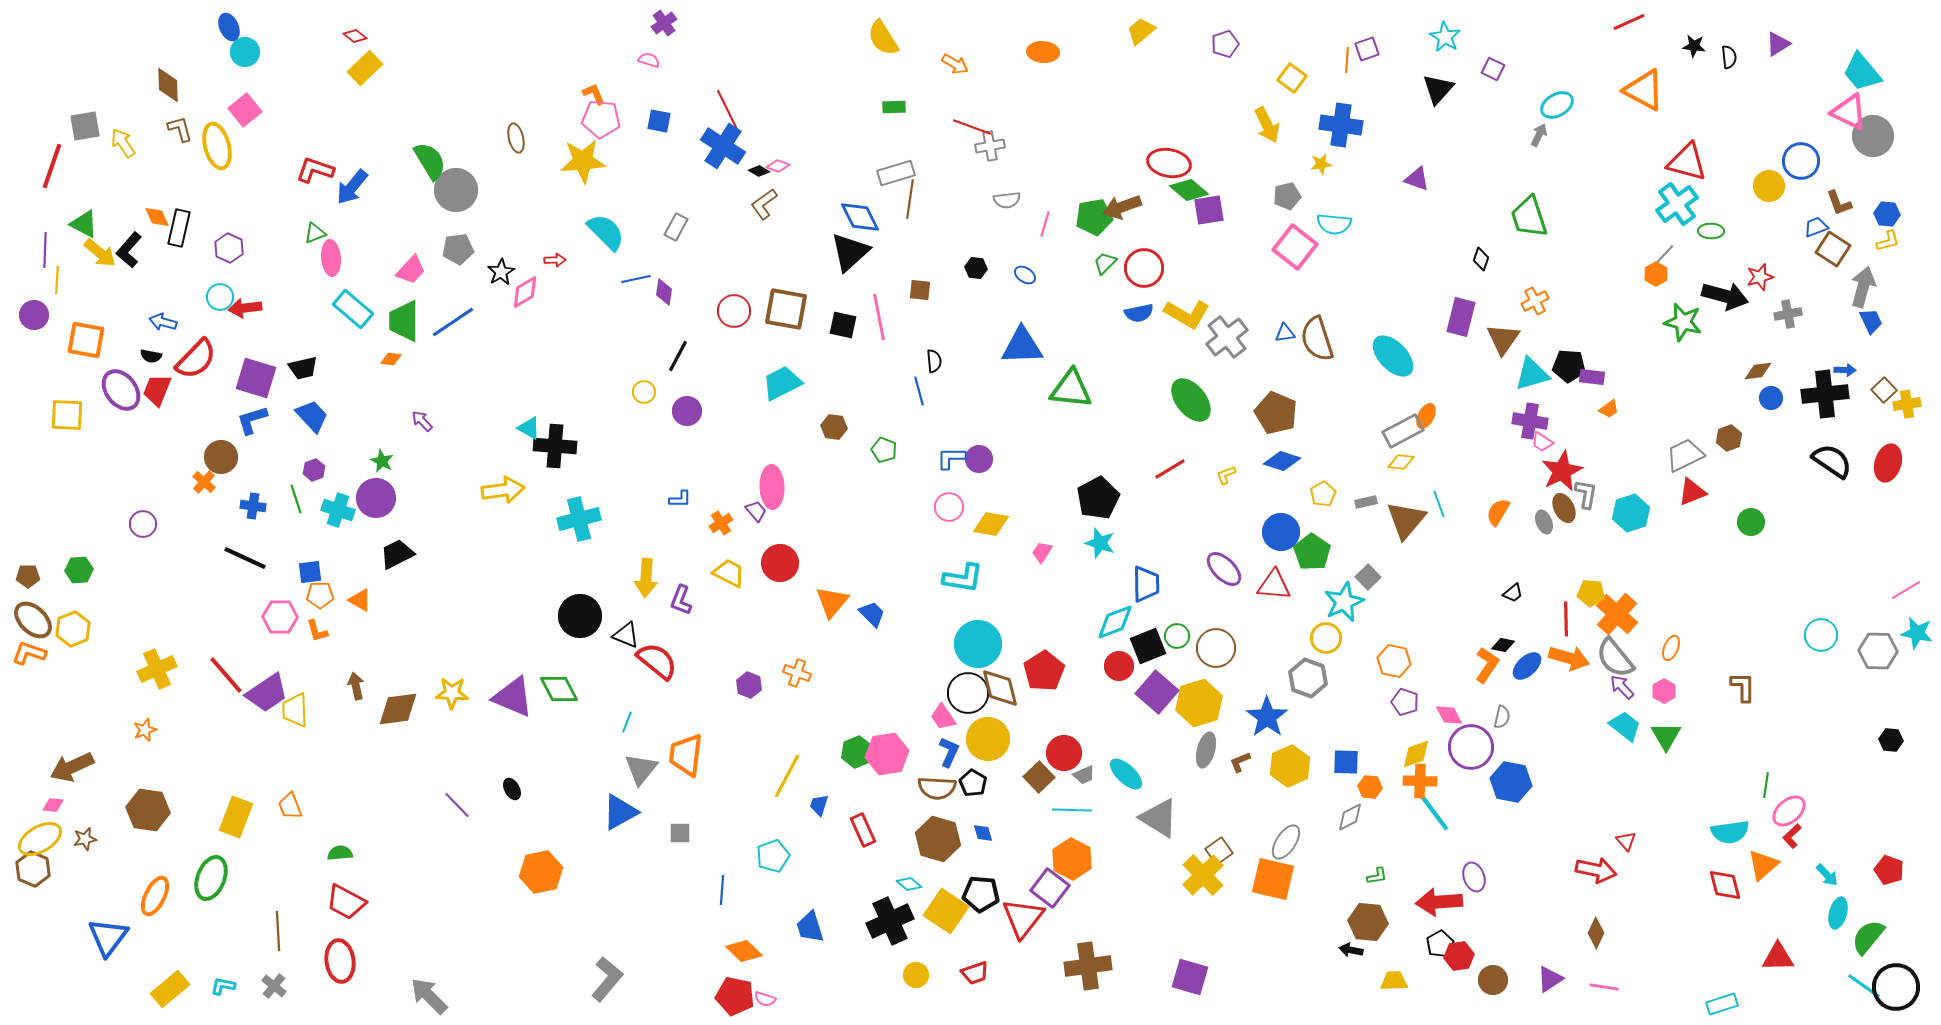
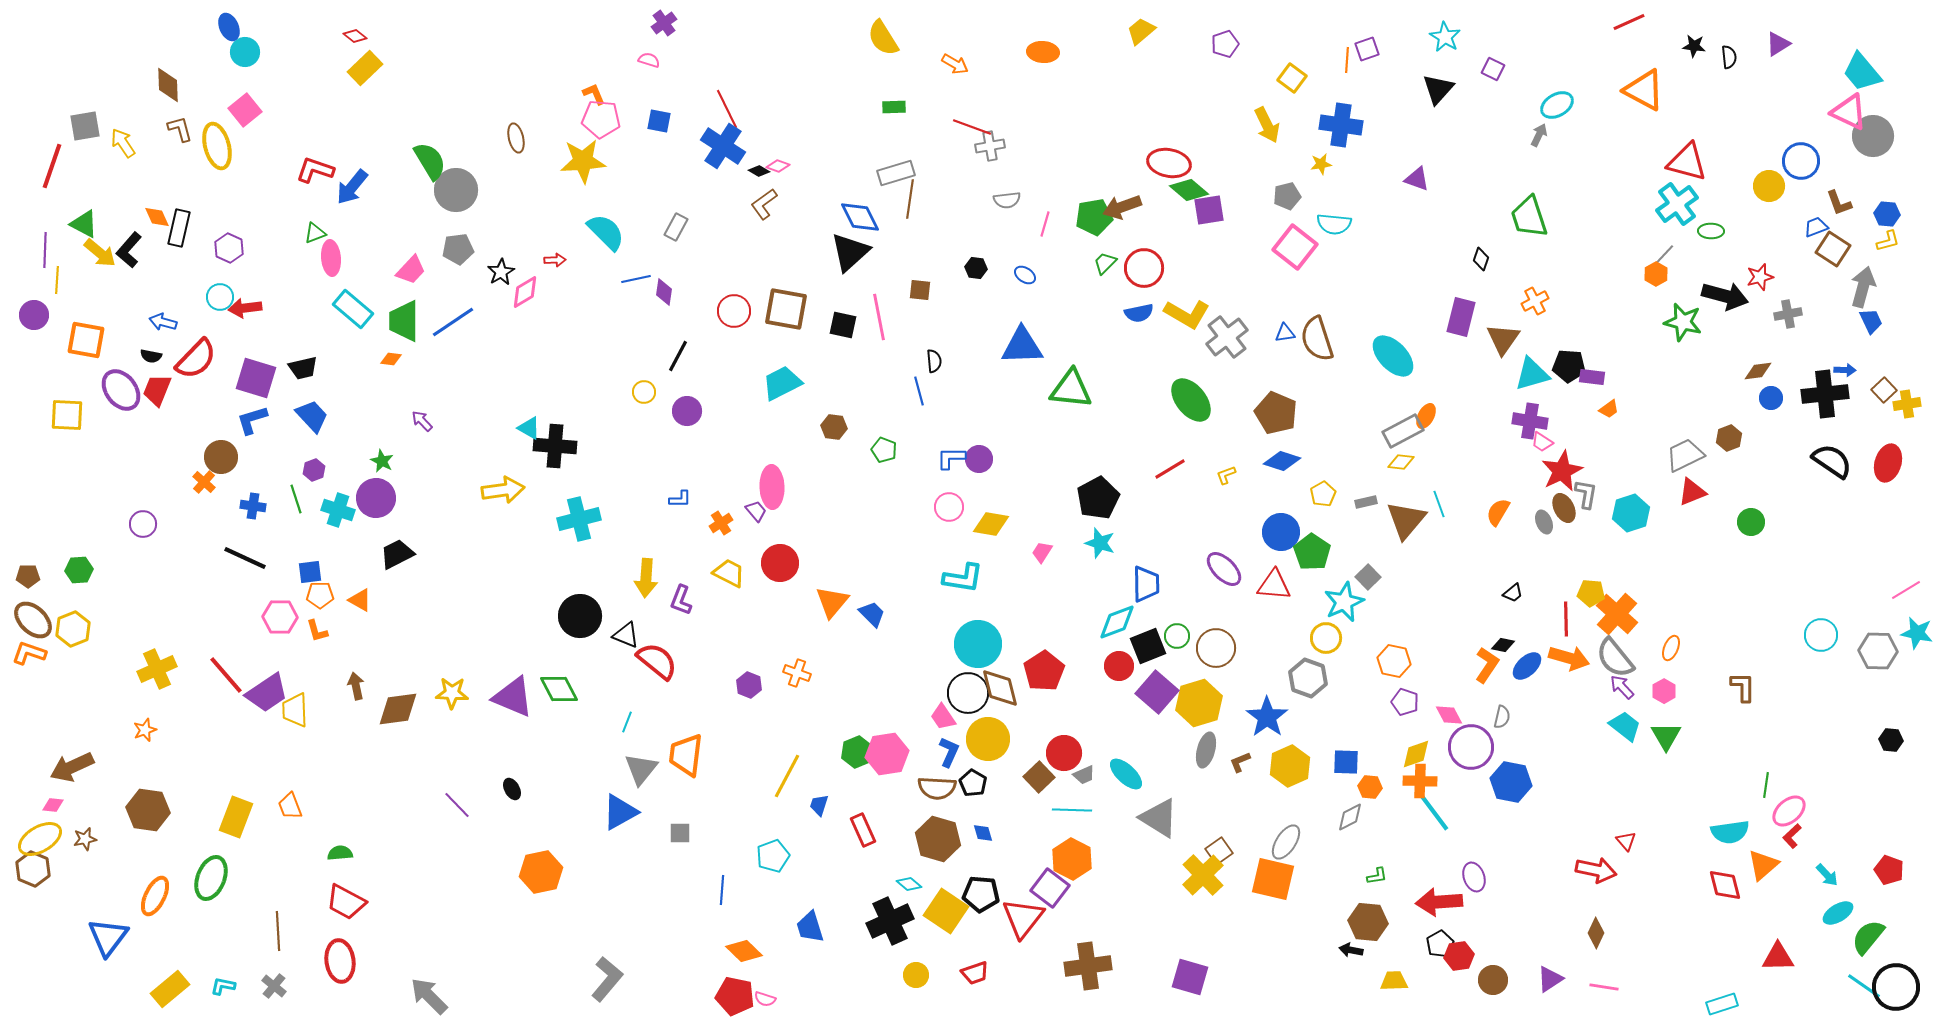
cyan diamond at (1115, 622): moved 2 px right
cyan ellipse at (1838, 913): rotated 44 degrees clockwise
